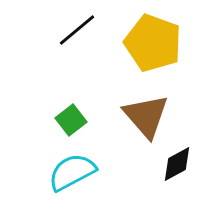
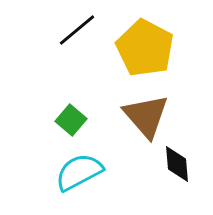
yellow pentagon: moved 8 px left, 5 px down; rotated 8 degrees clockwise
green square: rotated 12 degrees counterclockwise
black diamond: rotated 66 degrees counterclockwise
cyan semicircle: moved 7 px right
